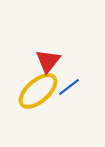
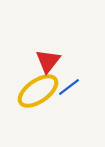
yellow ellipse: rotated 6 degrees clockwise
